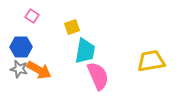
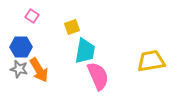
orange arrow: rotated 30 degrees clockwise
